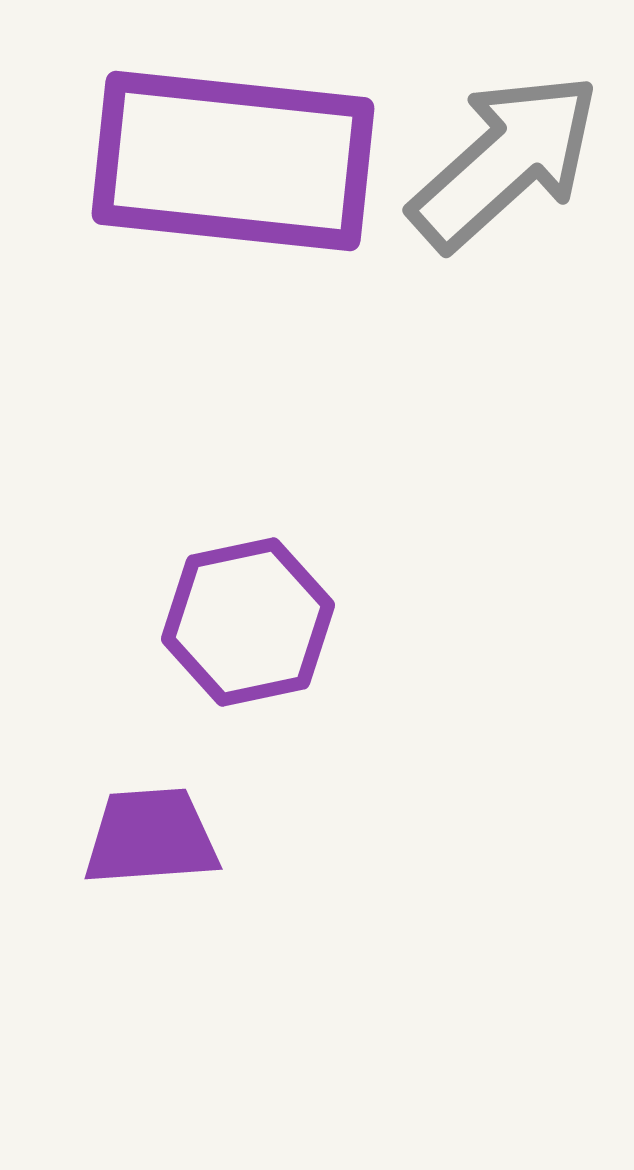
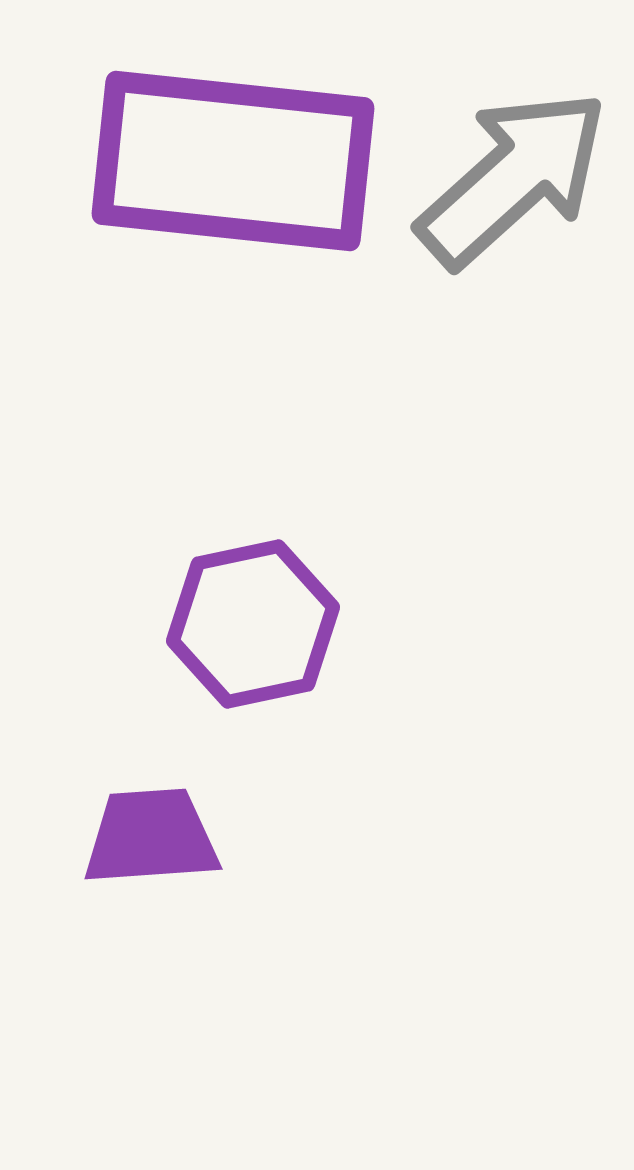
gray arrow: moved 8 px right, 17 px down
purple hexagon: moved 5 px right, 2 px down
